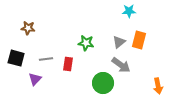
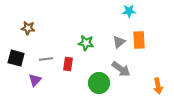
orange rectangle: rotated 18 degrees counterclockwise
gray arrow: moved 4 px down
purple triangle: moved 1 px down
green circle: moved 4 px left
